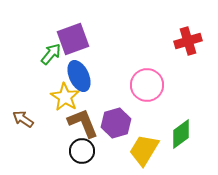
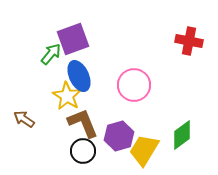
red cross: moved 1 px right; rotated 28 degrees clockwise
pink circle: moved 13 px left
yellow star: moved 2 px right, 1 px up
brown arrow: moved 1 px right
purple hexagon: moved 3 px right, 13 px down
green diamond: moved 1 px right, 1 px down
black circle: moved 1 px right
